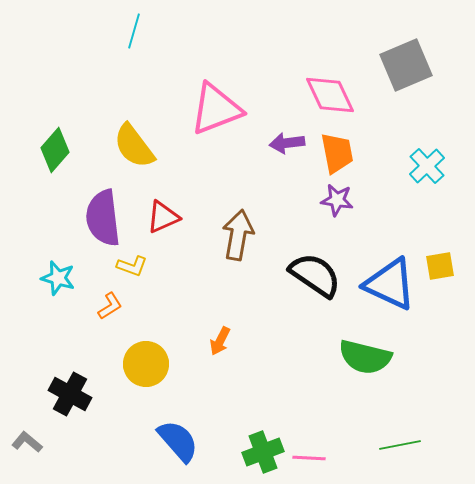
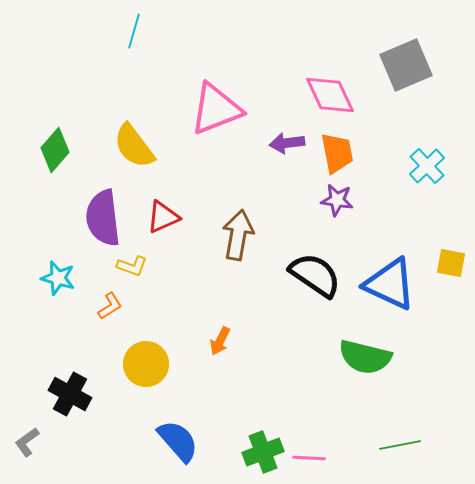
yellow square: moved 11 px right, 3 px up; rotated 20 degrees clockwise
gray L-shape: rotated 76 degrees counterclockwise
